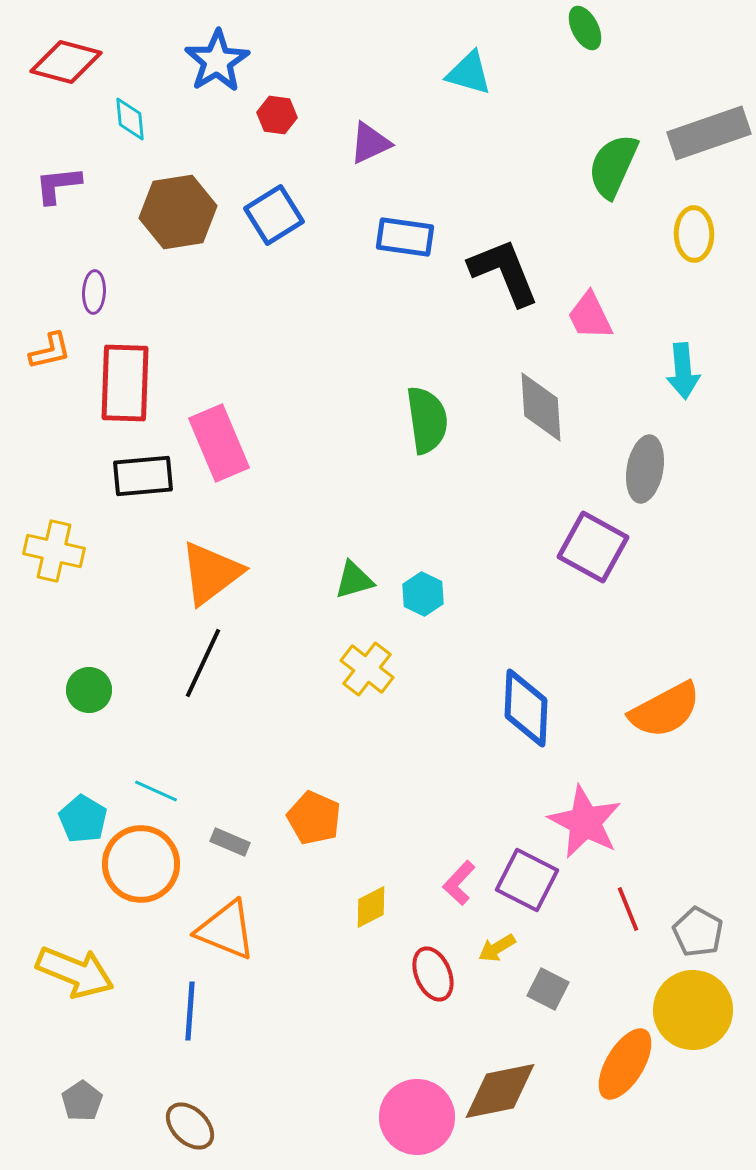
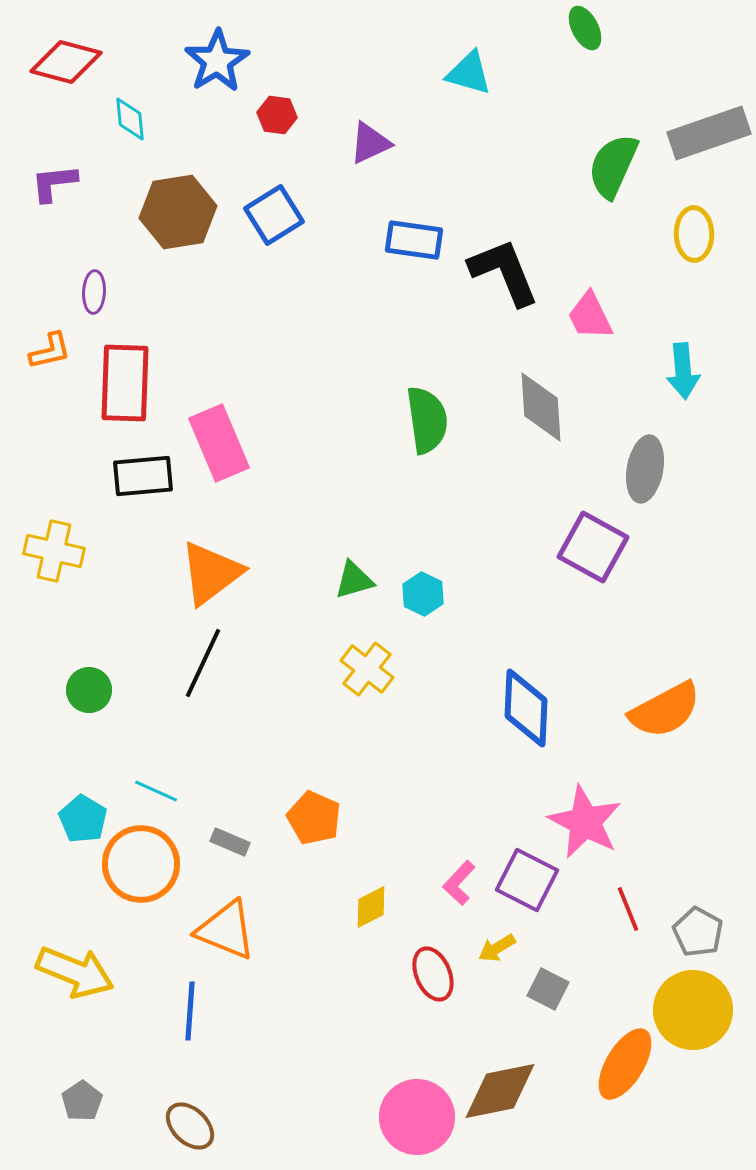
purple L-shape at (58, 185): moved 4 px left, 2 px up
blue rectangle at (405, 237): moved 9 px right, 3 px down
